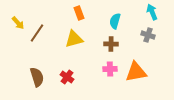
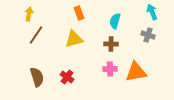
yellow arrow: moved 11 px right, 9 px up; rotated 128 degrees counterclockwise
brown line: moved 1 px left, 2 px down
